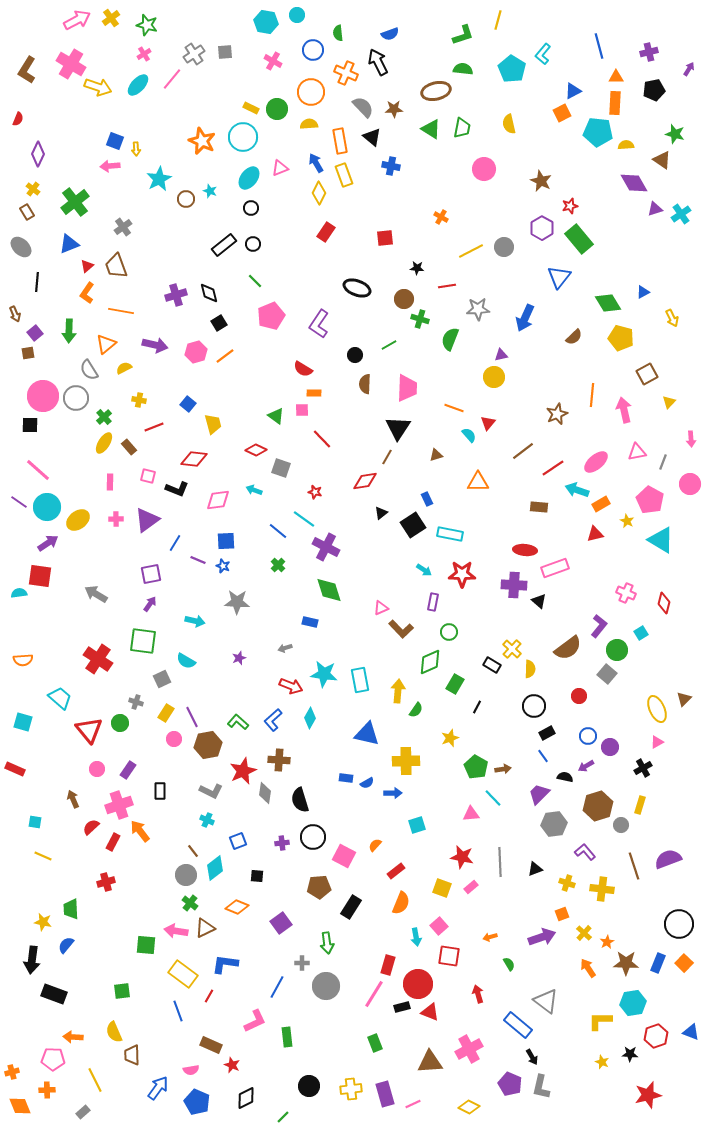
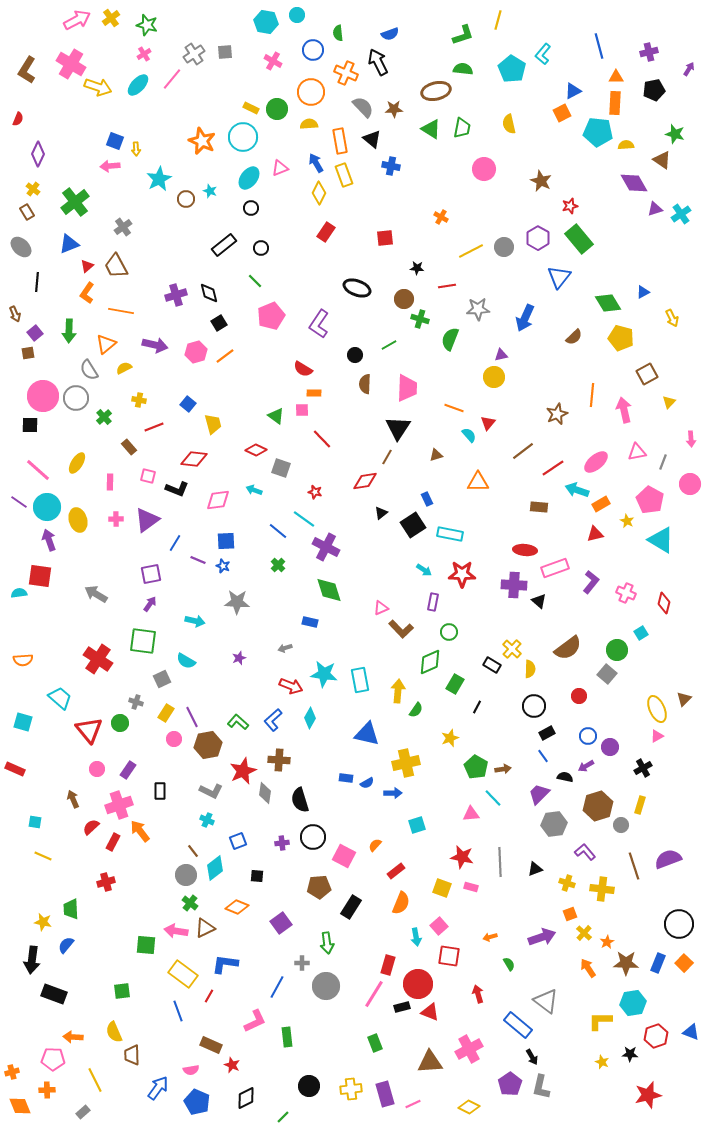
black triangle at (372, 137): moved 2 px down
purple hexagon at (542, 228): moved 4 px left, 10 px down
black circle at (253, 244): moved 8 px right, 4 px down
brown trapezoid at (116, 266): rotated 8 degrees counterclockwise
yellow ellipse at (104, 443): moved 27 px left, 20 px down
yellow ellipse at (78, 520): rotated 70 degrees counterclockwise
purple arrow at (48, 543): moved 1 px right, 3 px up; rotated 75 degrees counterclockwise
purple L-shape at (599, 626): moved 8 px left, 44 px up
pink triangle at (657, 742): moved 6 px up
yellow cross at (406, 761): moved 2 px down; rotated 12 degrees counterclockwise
pink rectangle at (471, 887): rotated 56 degrees clockwise
orange square at (562, 914): moved 8 px right
purple pentagon at (510, 1084): rotated 15 degrees clockwise
